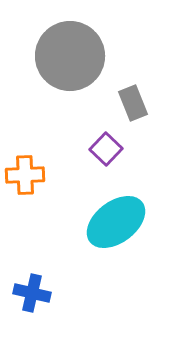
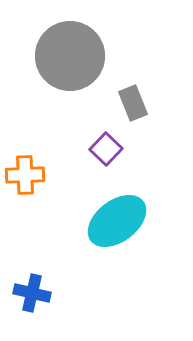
cyan ellipse: moved 1 px right, 1 px up
